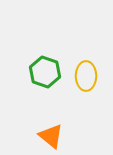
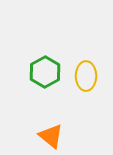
green hexagon: rotated 12 degrees clockwise
